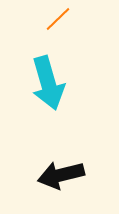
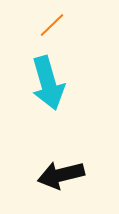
orange line: moved 6 px left, 6 px down
